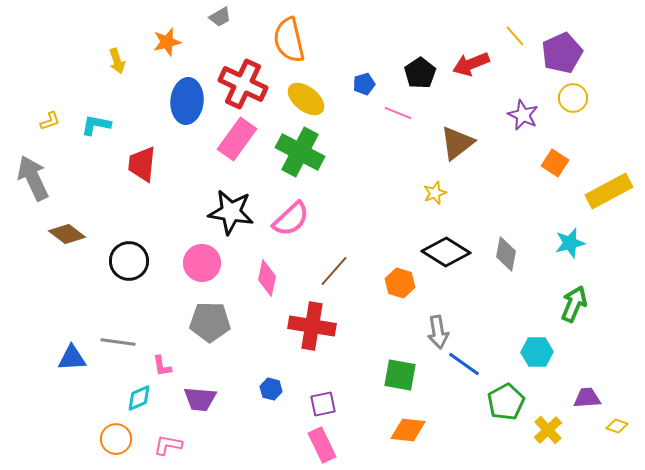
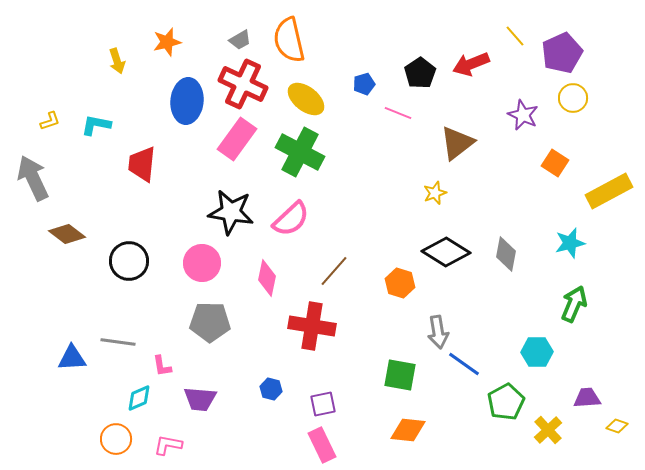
gray trapezoid at (220, 17): moved 20 px right, 23 px down
